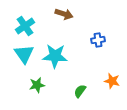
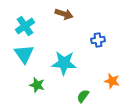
cyan star: moved 9 px right, 7 px down
green star: rotated 28 degrees clockwise
green semicircle: moved 3 px right, 5 px down
